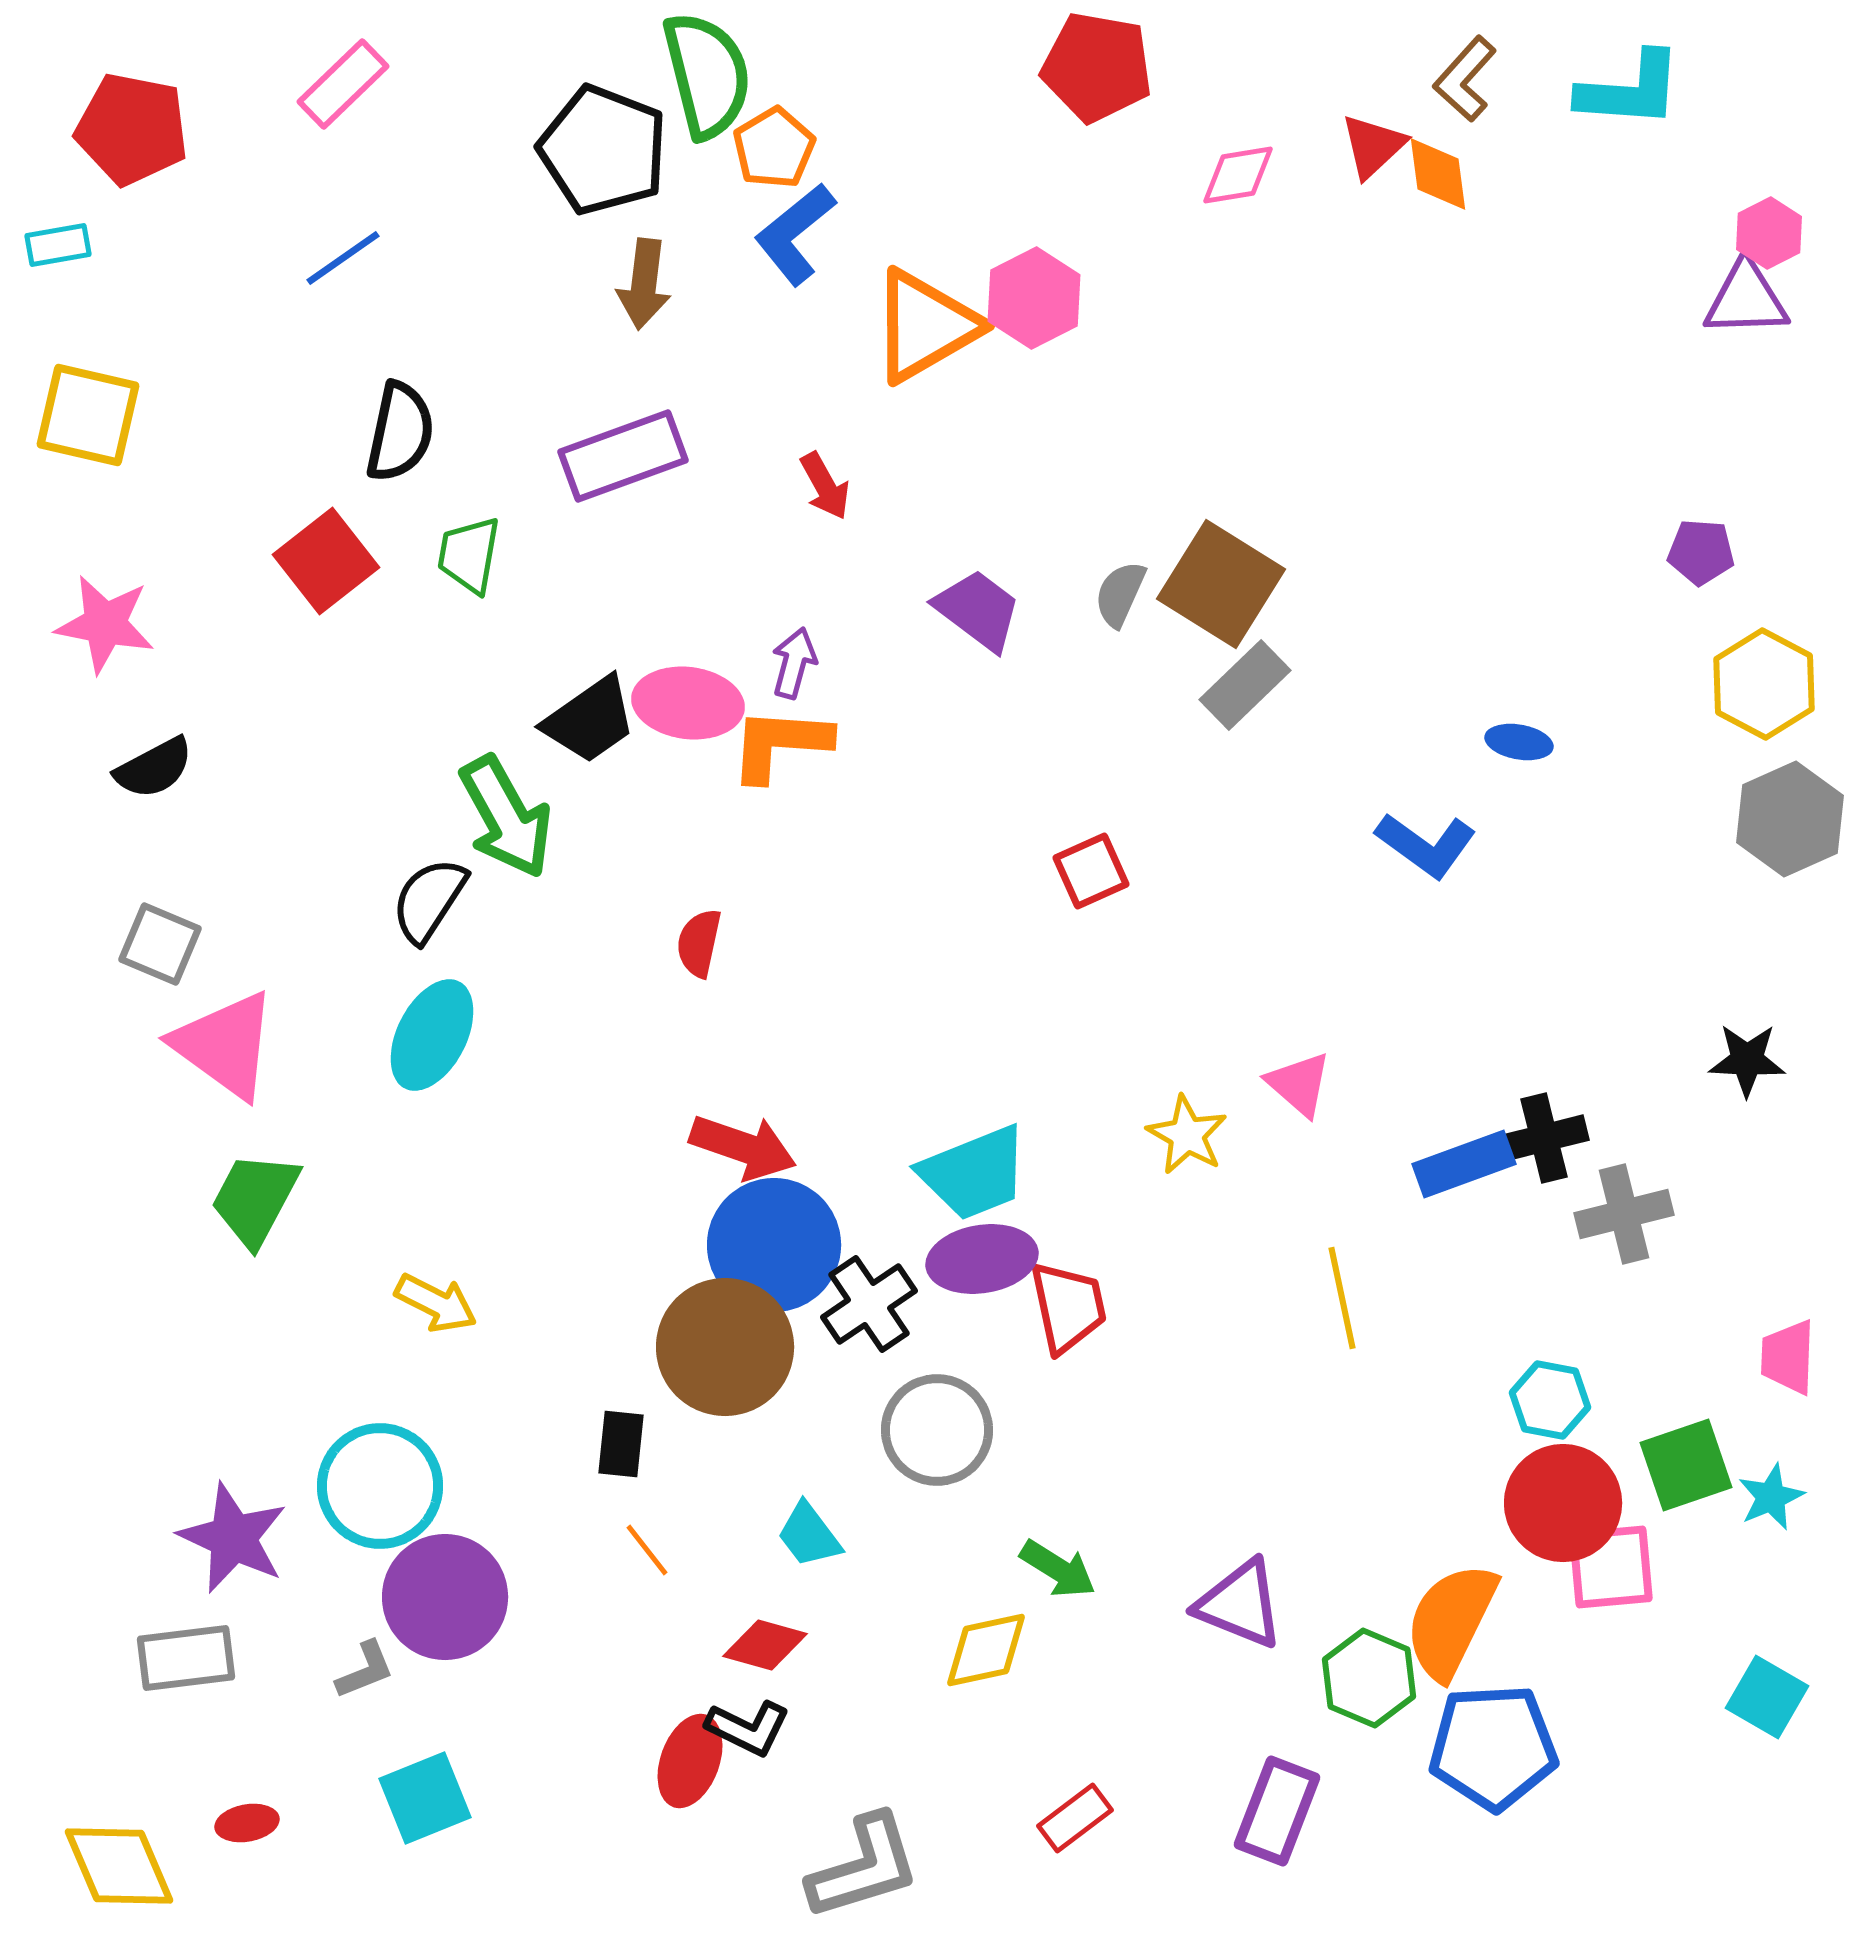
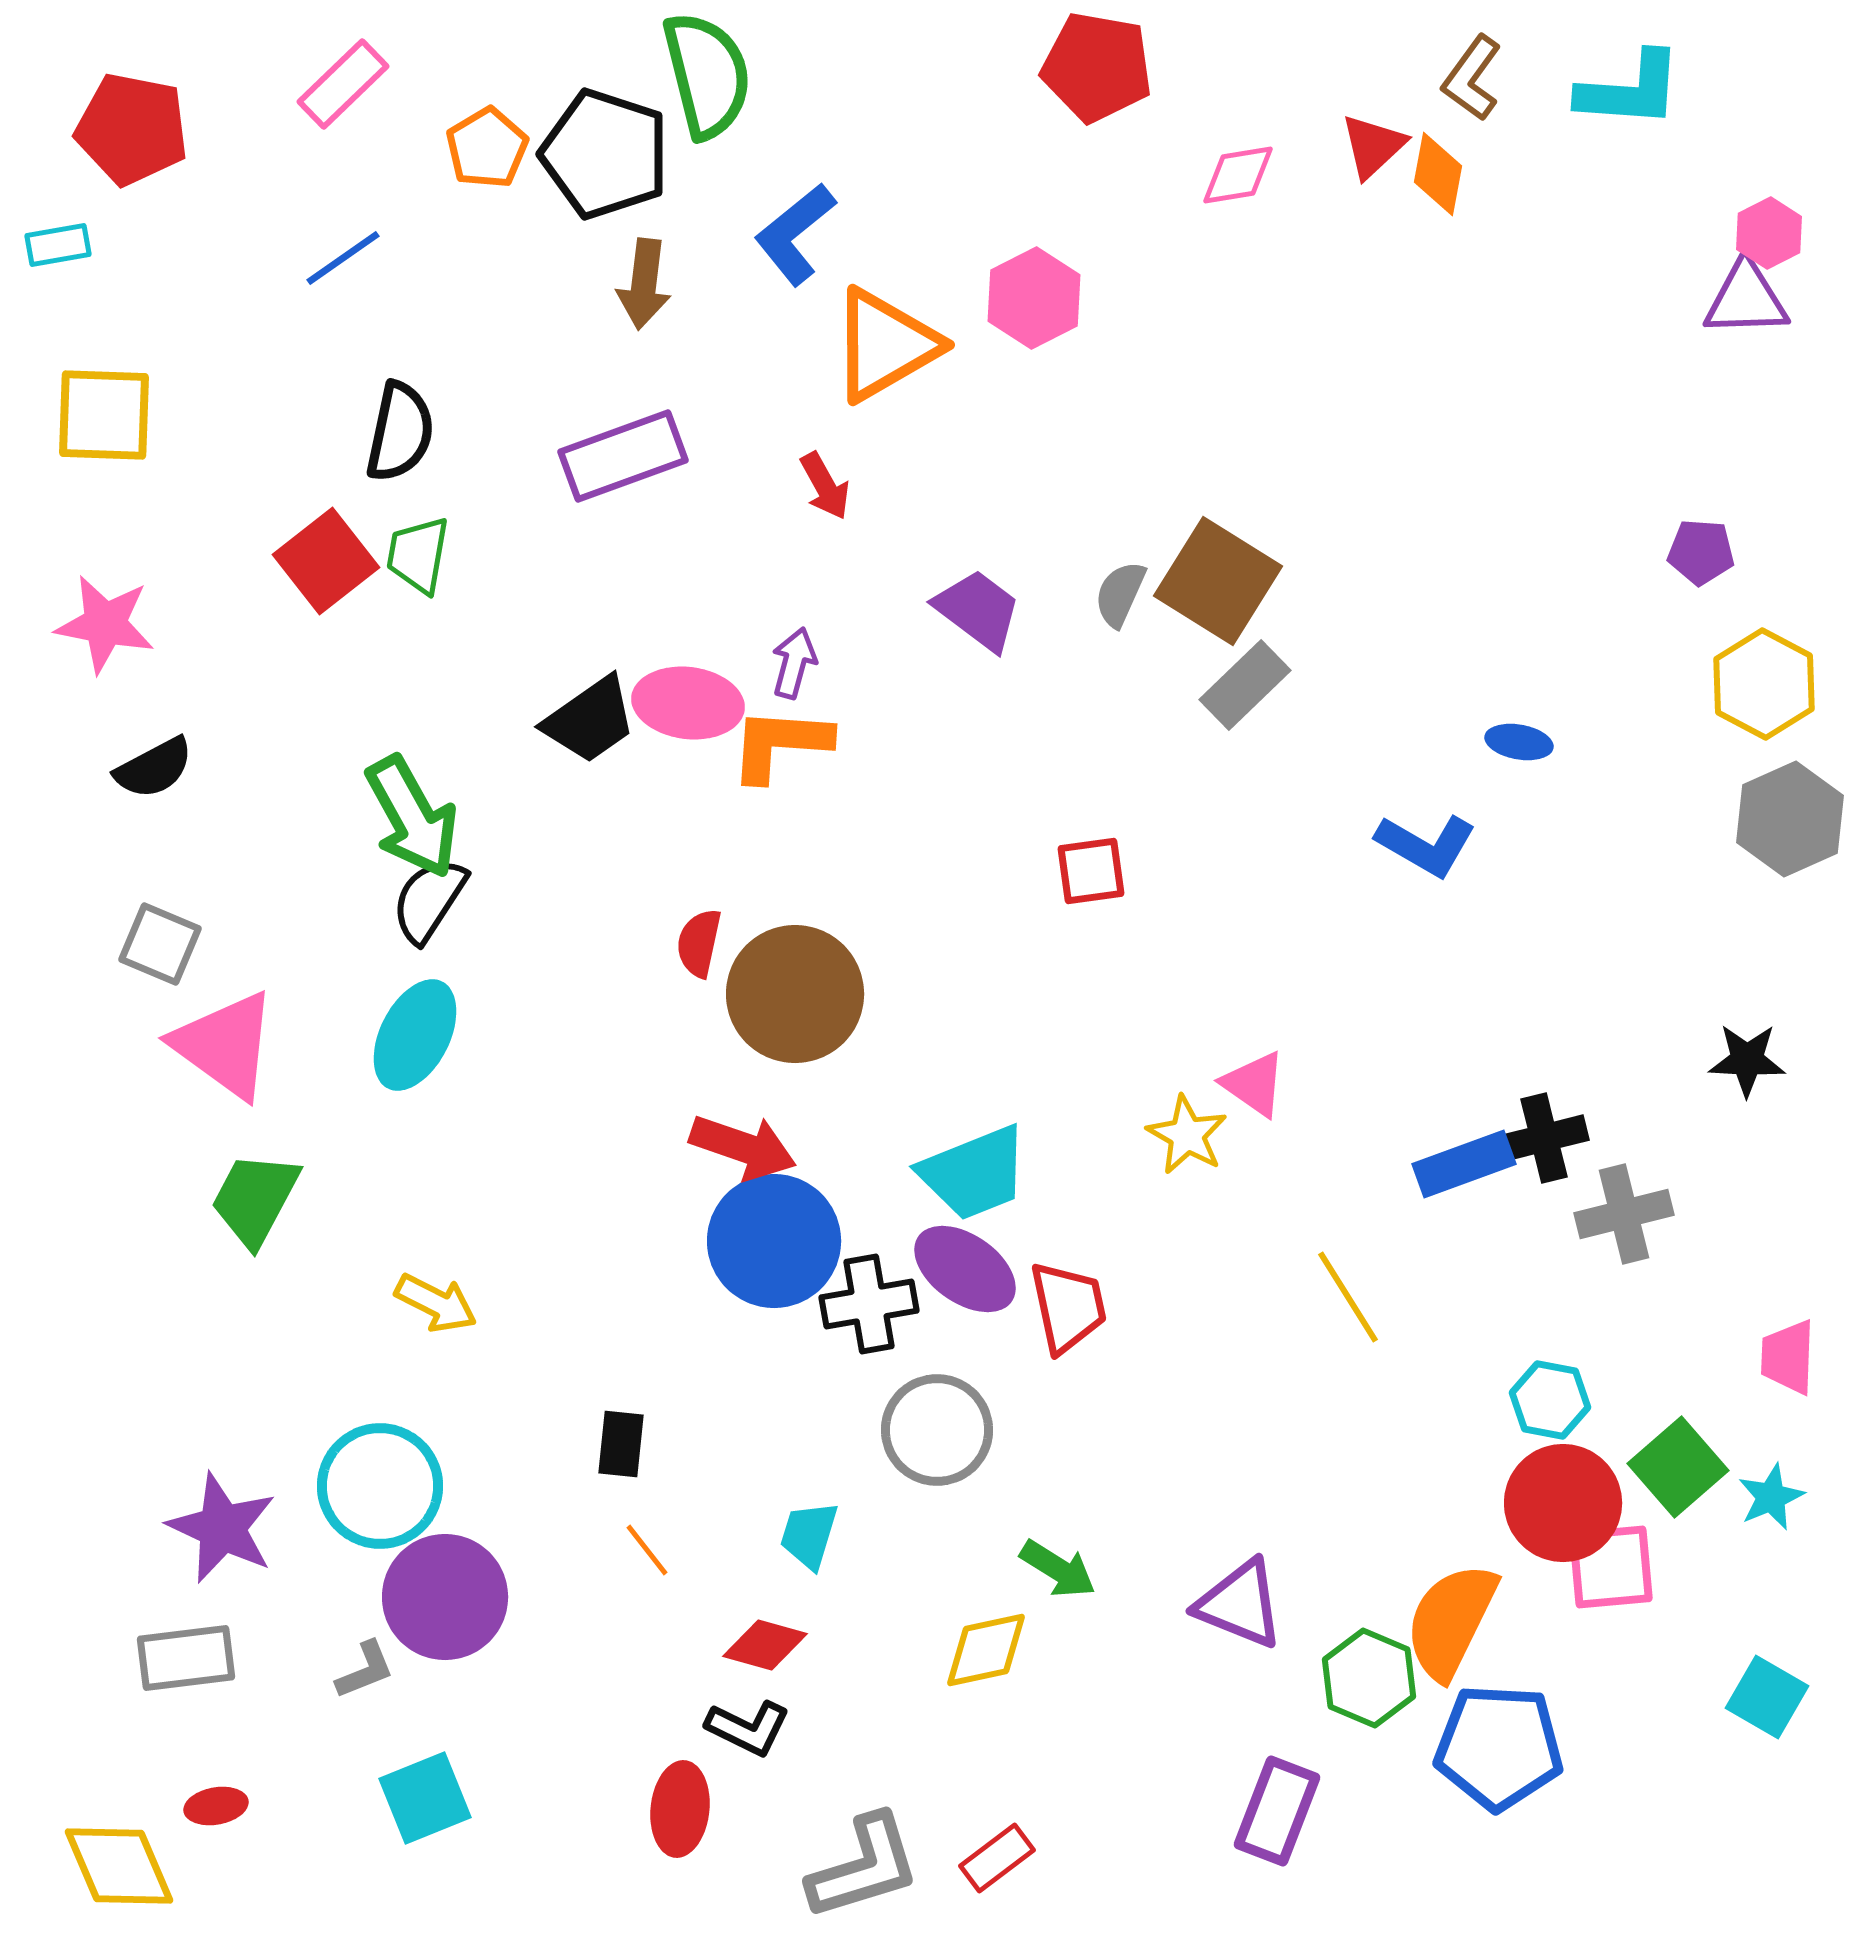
brown L-shape at (1465, 79): moved 7 px right, 1 px up; rotated 6 degrees counterclockwise
orange pentagon at (774, 148): moved 287 px left
black pentagon at (603, 150): moved 2 px right, 4 px down; rotated 3 degrees counterclockwise
orange diamond at (1438, 174): rotated 18 degrees clockwise
orange triangle at (925, 326): moved 40 px left, 19 px down
yellow square at (88, 415): moved 16 px right; rotated 11 degrees counterclockwise
green trapezoid at (469, 555): moved 51 px left
brown square at (1221, 584): moved 3 px left, 3 px up
green arrow at (506, 817): moved 94 px left
blue L-shape at (1426, 845): rotated 6 degrees counterclockwise
red square at (1091, 871): rotated 16 degrees clockwise
cyan ellipse at (432, 1035): moved 17 px left
pink triangle at (1299, 1084): moved 45 px left; rotated 6 degrees counterclockwise
blue circle at (774, 1245): moved 4 px up
purple ellipse at (982, 1259): moved 17 px left, 10 px down; rotated 44 degrees clockwise
yellow line at (1342, 1298): moved 6 px right, 1 px up; rotated 20 degrees counterclockwise
black cross at (869, 1304): rotated 24 degrees clockwise
brown circle at (725, 1347): moved 70 px right, 353 px up
green square at (1686, 1465): moved 8 px left, 2 px down; rotated 22 degrees counterclockwise
cyan trapezoid at (809, 1535): rotated 54 degrees clockwise
purple star at (233, 1538): moved 11 px left, 10 px up
blue pentagon at (1493, 1747): moved 6 px right; rotated 6 degrees clockwise
red ellipse at (690, 1761): moved 10 px left, 48 px down; rotated 14 degrees counterclockwise
red rectangle at (1075, 1818): moved 78 px left, 40 px down
red ellipse at (247, 1823): moved 31 px left, 17 px up
